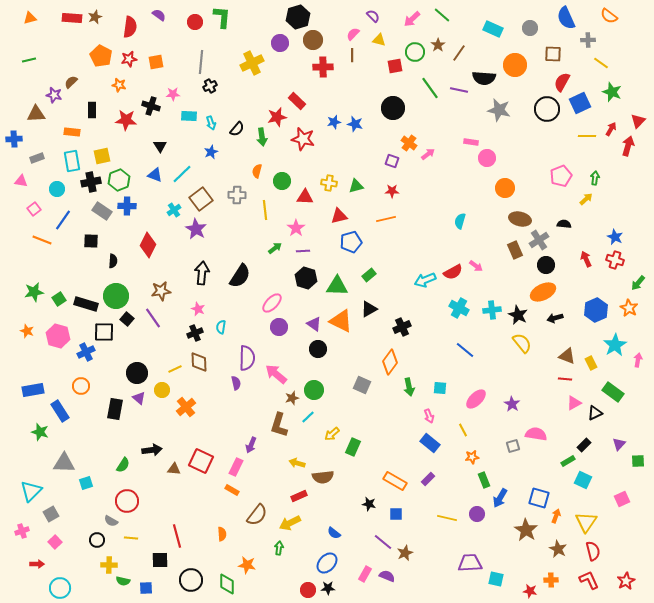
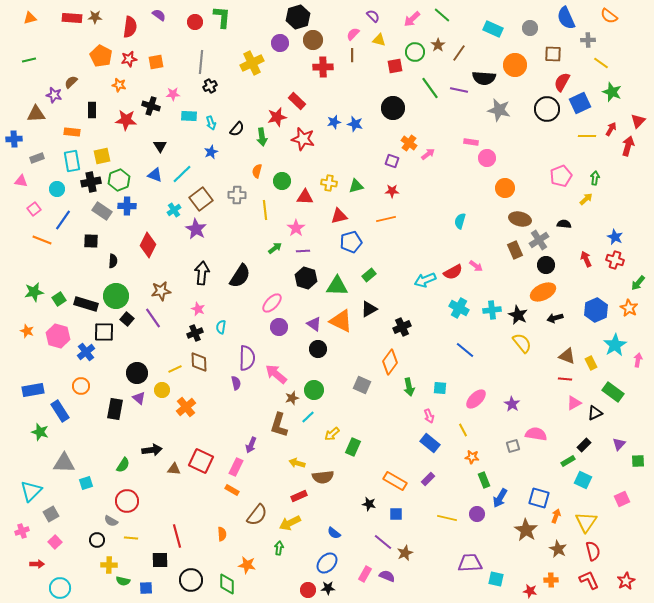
brown star at (95, 17): rotated 24 degrees clockwise
blue cross at (86, 352): rotated 12 degrees counterclockwise
orange star at (472, 457): rotated 16 degrees clockwise
